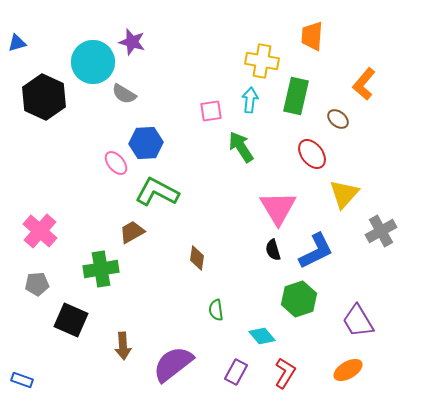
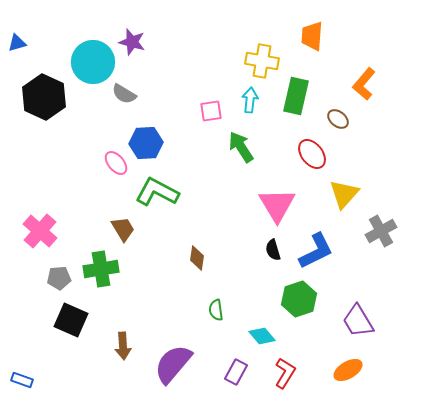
pink triangle: moved 1 px left, 3 px up
brown trapezoid: moved 9 px left, 3 px up; rotated 88 degrees clockwise
gray pentagon: moved 22 px right, 6 px up
purple semicircle: rotated 12 degrees counterclockwise
